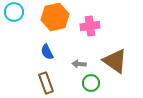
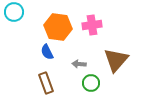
orange hexagon: moved 3 px right, 10 px down; rotated 20 degrees clockwise
pink cross: moved 2 px right, 1 px up
brown triangle: moved 1 px right, 1 px up; rotated 36 degrees clockwise
